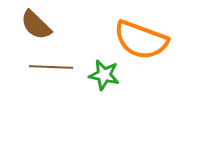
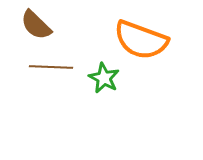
green star: moved 3 px down; rotated 16 degrees clockwise
